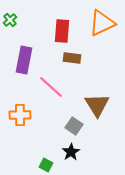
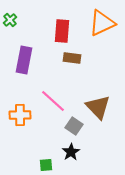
pink line: moved 2 px right, 14 px down
brown triangle: moved 1 px right, 2 px down; rotated 12 degrees counterclockwise
green square: rotated 32 degrees counterclockwise
